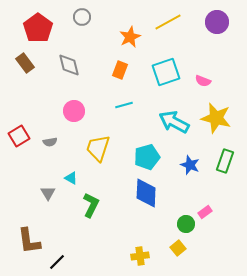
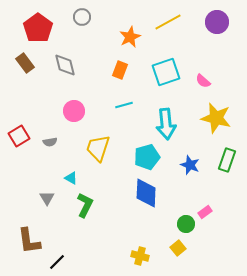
gray diamond: moved 4 px left
pink semicircle: rotated 21 degrees clockwise
cyan arrow: moved 8 px left, 2 px down; rotated 124 degrees counterclockwise
green rectangle: moved 2 px right, 1 px up
gray triangle: moved 1 px left, 5 px down
green L-shape: moved 6 px left
yellow cross: rotated 24 degrees clockwise
